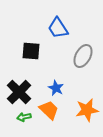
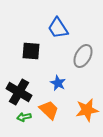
blue star: moved 2 px right, 5 px up
black cross: rotated 15 degrees counterclockwise
